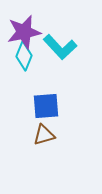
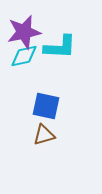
cyan L-shape: rotated 44 degrees counterclockwise
cyan diamond: rotated 56 degrees clockwise
blue square: rotated 16 degrees clockwise
